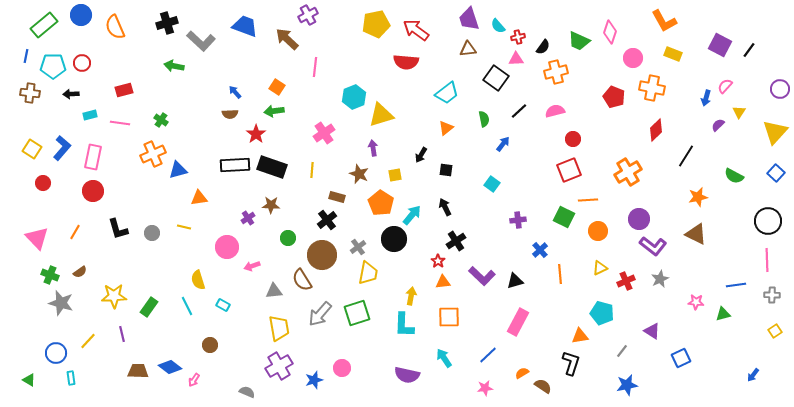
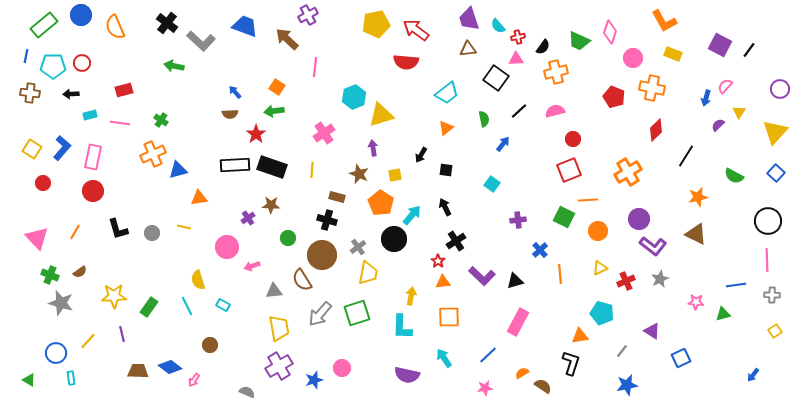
black cross at (167, 23): rotated 35 degrees counterclockwise
black cross at (327, 220): rotated 36 degrees counterclockwise
cyan L-shape at (404, 325): moved 2 px left, 2 px down
